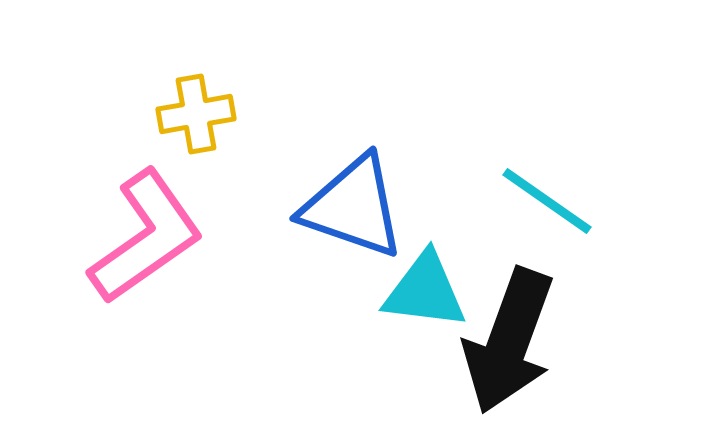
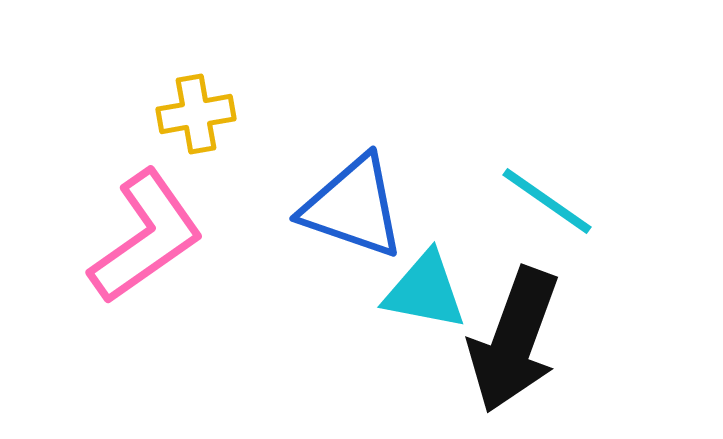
cyan triangle: rotated 4 degrees clockwise
black arrow: moved 5 px right, 1 px up
